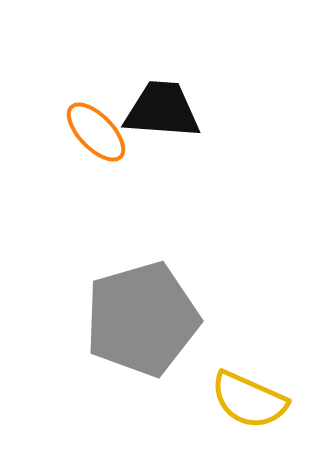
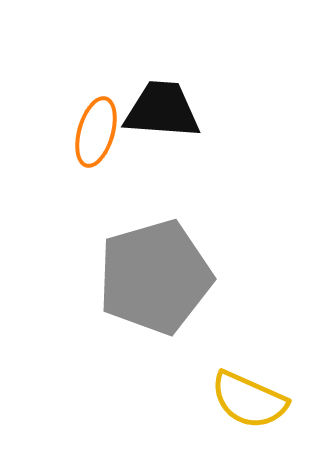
orange ellipse: rotated 60 degrees clockwise
gray pentagon: moved 13 px right, 42 px up
